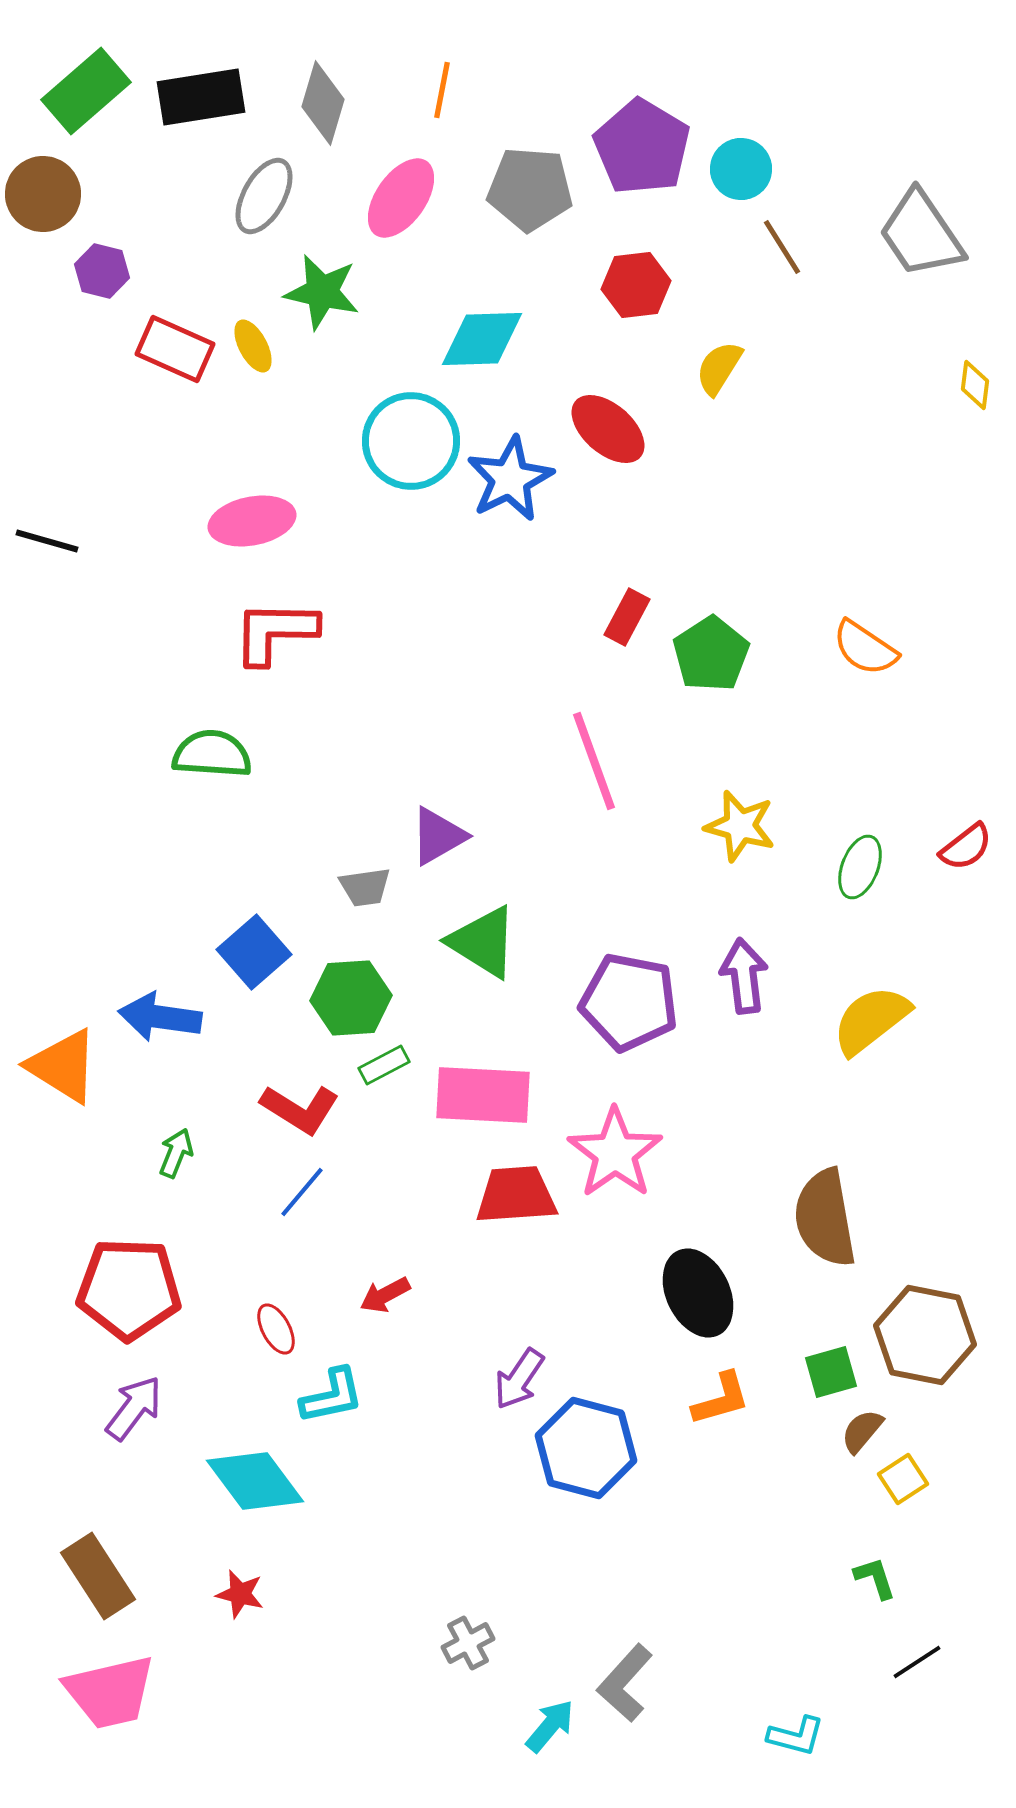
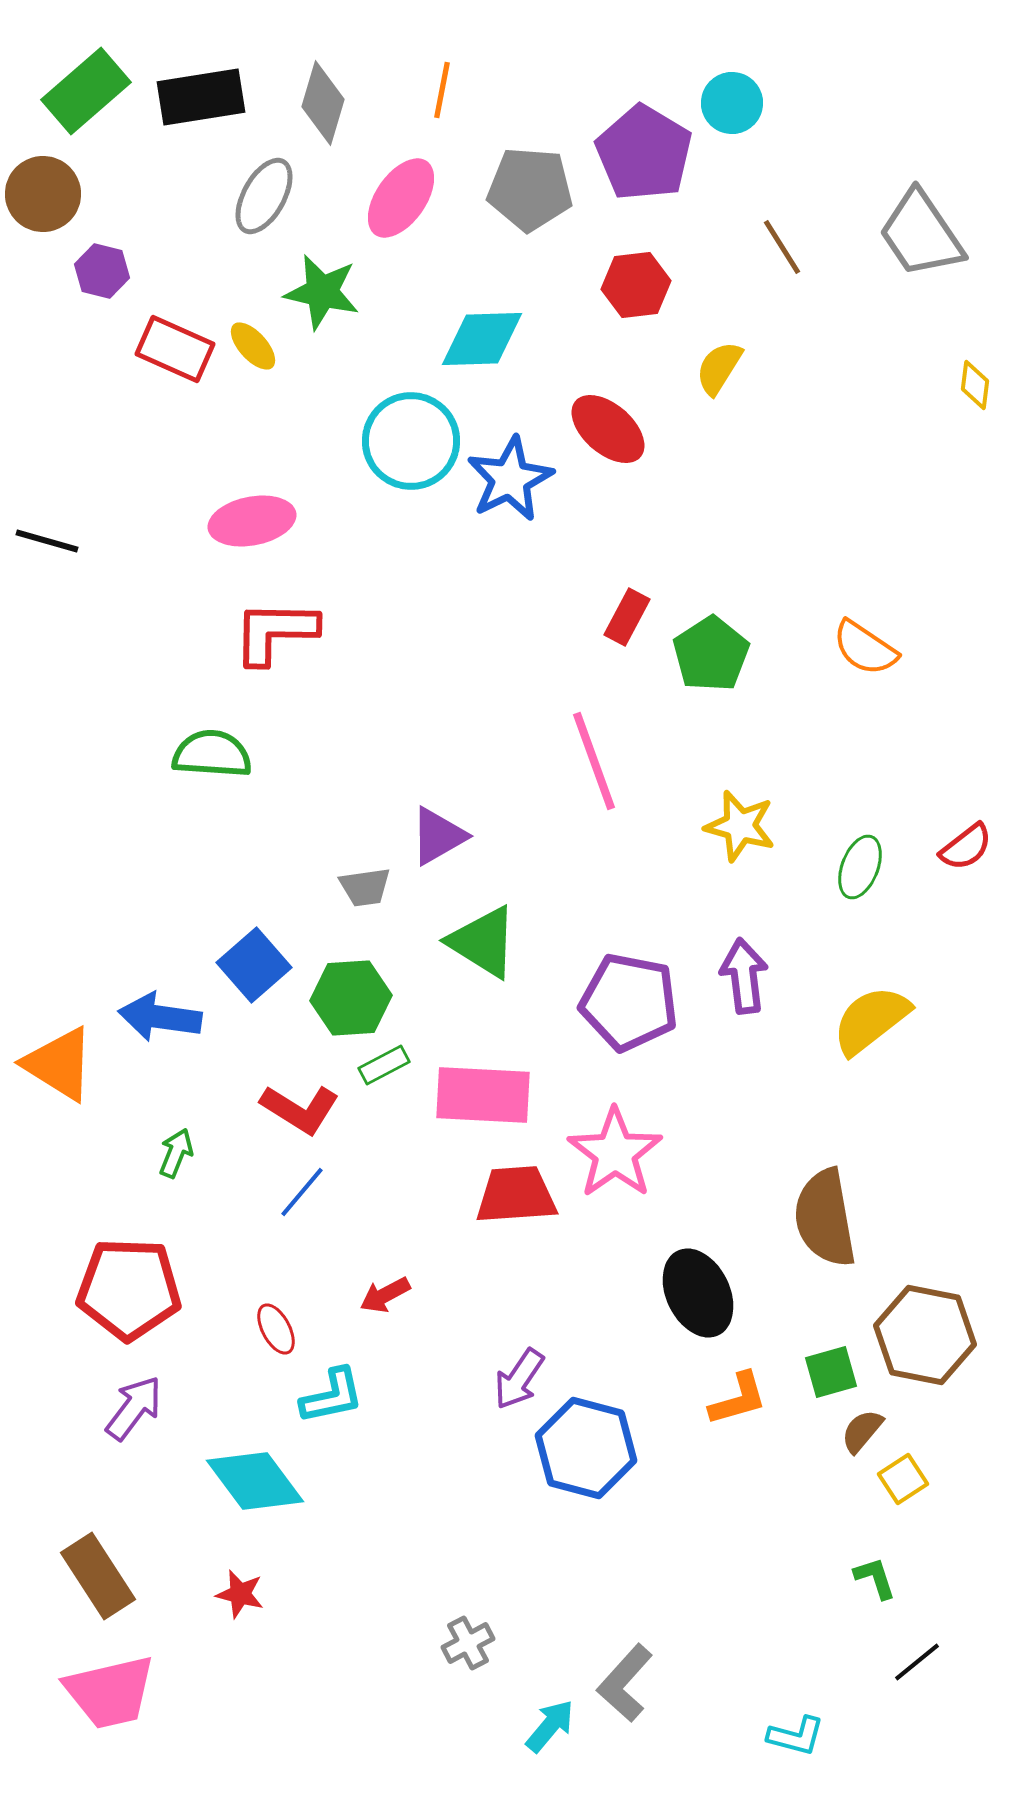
purple pentagon at (642, 147): moved 2 px right, 6 px down
cyan circle at (741, 169): moved 9 px left, 66 px up
yellow ellipse at (253, 346): rotated 14 degrees counterclockwise
blue square at (254, 952): moved 13 px down
orange triangle at (63, 1066): moved 4 px left, 2 px up
orange L-shape at (721, 1399): moved 17 px right
black line at (917, 1662): rotated 6 degrees counterclockwise
